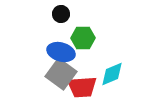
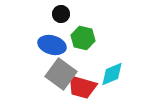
green hexagon: rotated 15 degrees clockwise
blue ellipse: moved 9 px left, 7 px up
red trapezoid: rotated 20 degrees clockwise
